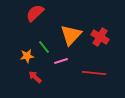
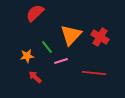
green line: moved 3 px right
